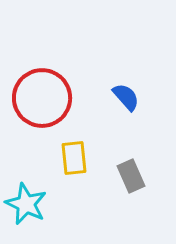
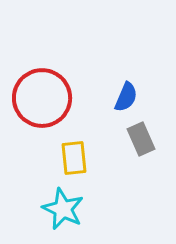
blue semicircle: rotated 64 degrees clockwise
gray rectangle: moved 10 px right, 37 px up
cyan star: moved 37 px right, 5 px down
